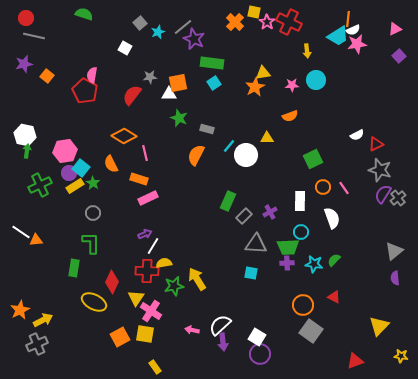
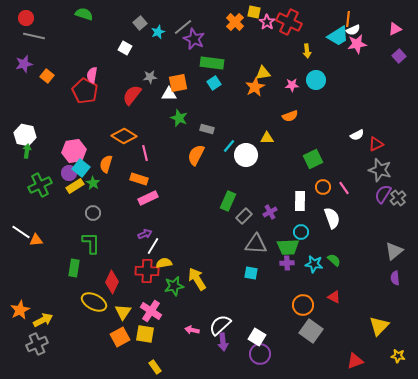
pink hexagon at (65, 151): moved 9 px right
orange semicircle at (111, 164): moved 5 px left; rotated 42 degrees clockwise
green semicircle at (334, 260): rotated 88 degrees clockwise
yellow triangle at (136, 298): moved 13 px left, 14 px down
yellow star at (401, 356): moved 3 px left
